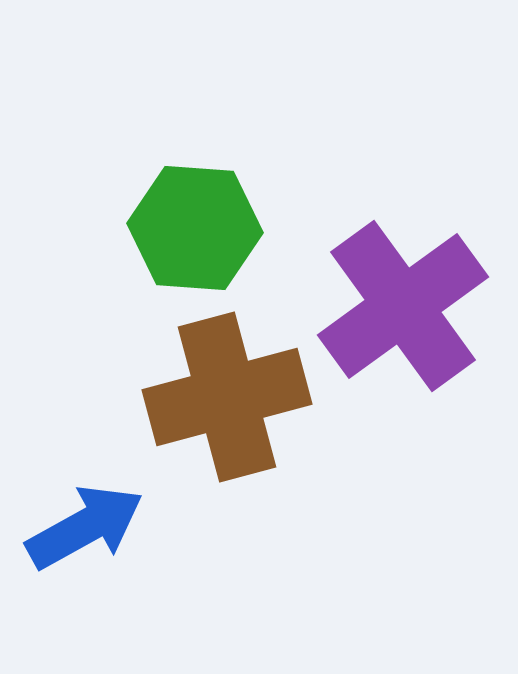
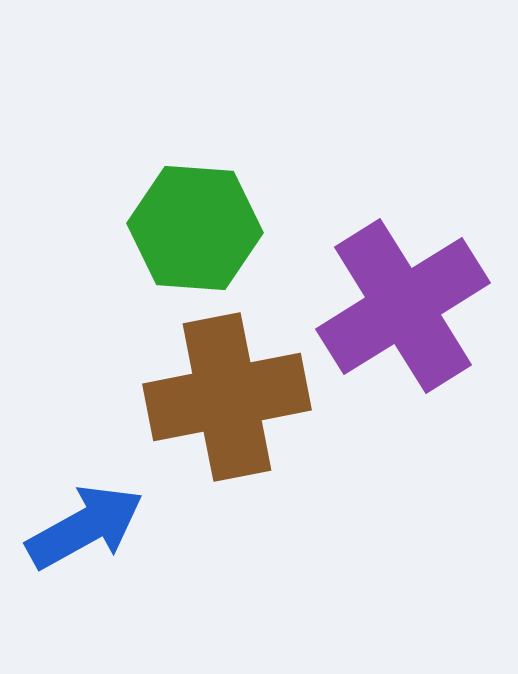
purple cross: rotated 4 degrees clockwise
brown cross: rotated 4 degrees clockwise
